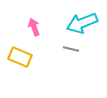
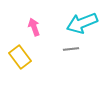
gray line: rotated 21 degrees counterclockwise
yellow rectangle: rotated 30 degrees clockwise
